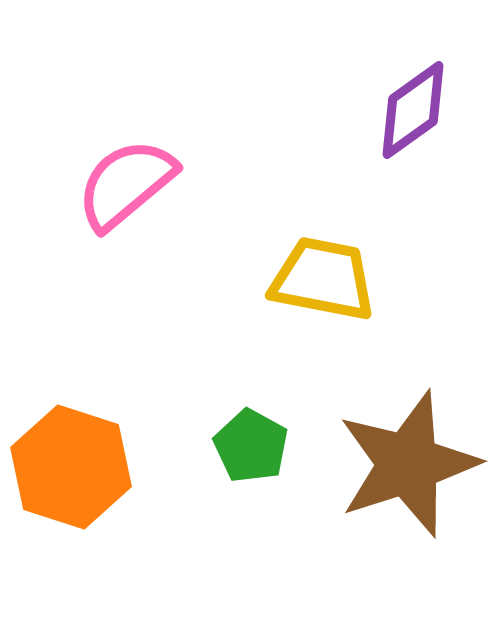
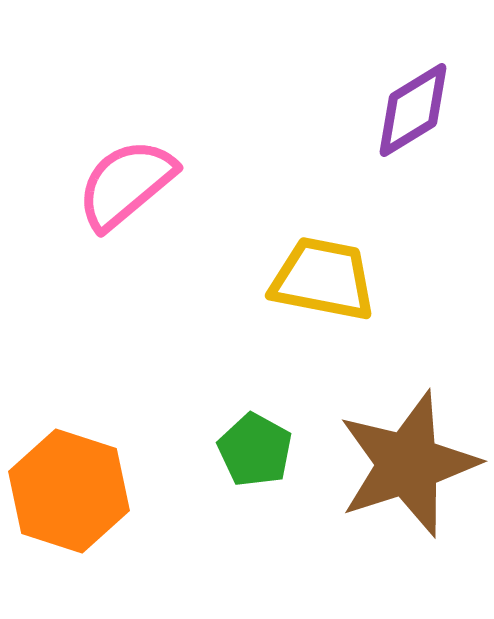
purple diamond: rotated 4 degrees clockwise
green pentagon: moved 4 px right, 4 px down
orange hexagon: moved 2 px left, 24 px down
